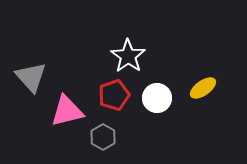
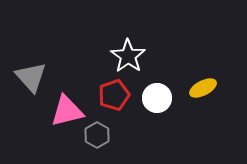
yellow ellipse: rotated 8 degrees clockwise
gray hexagon: moved 6 px left, 2 px up
